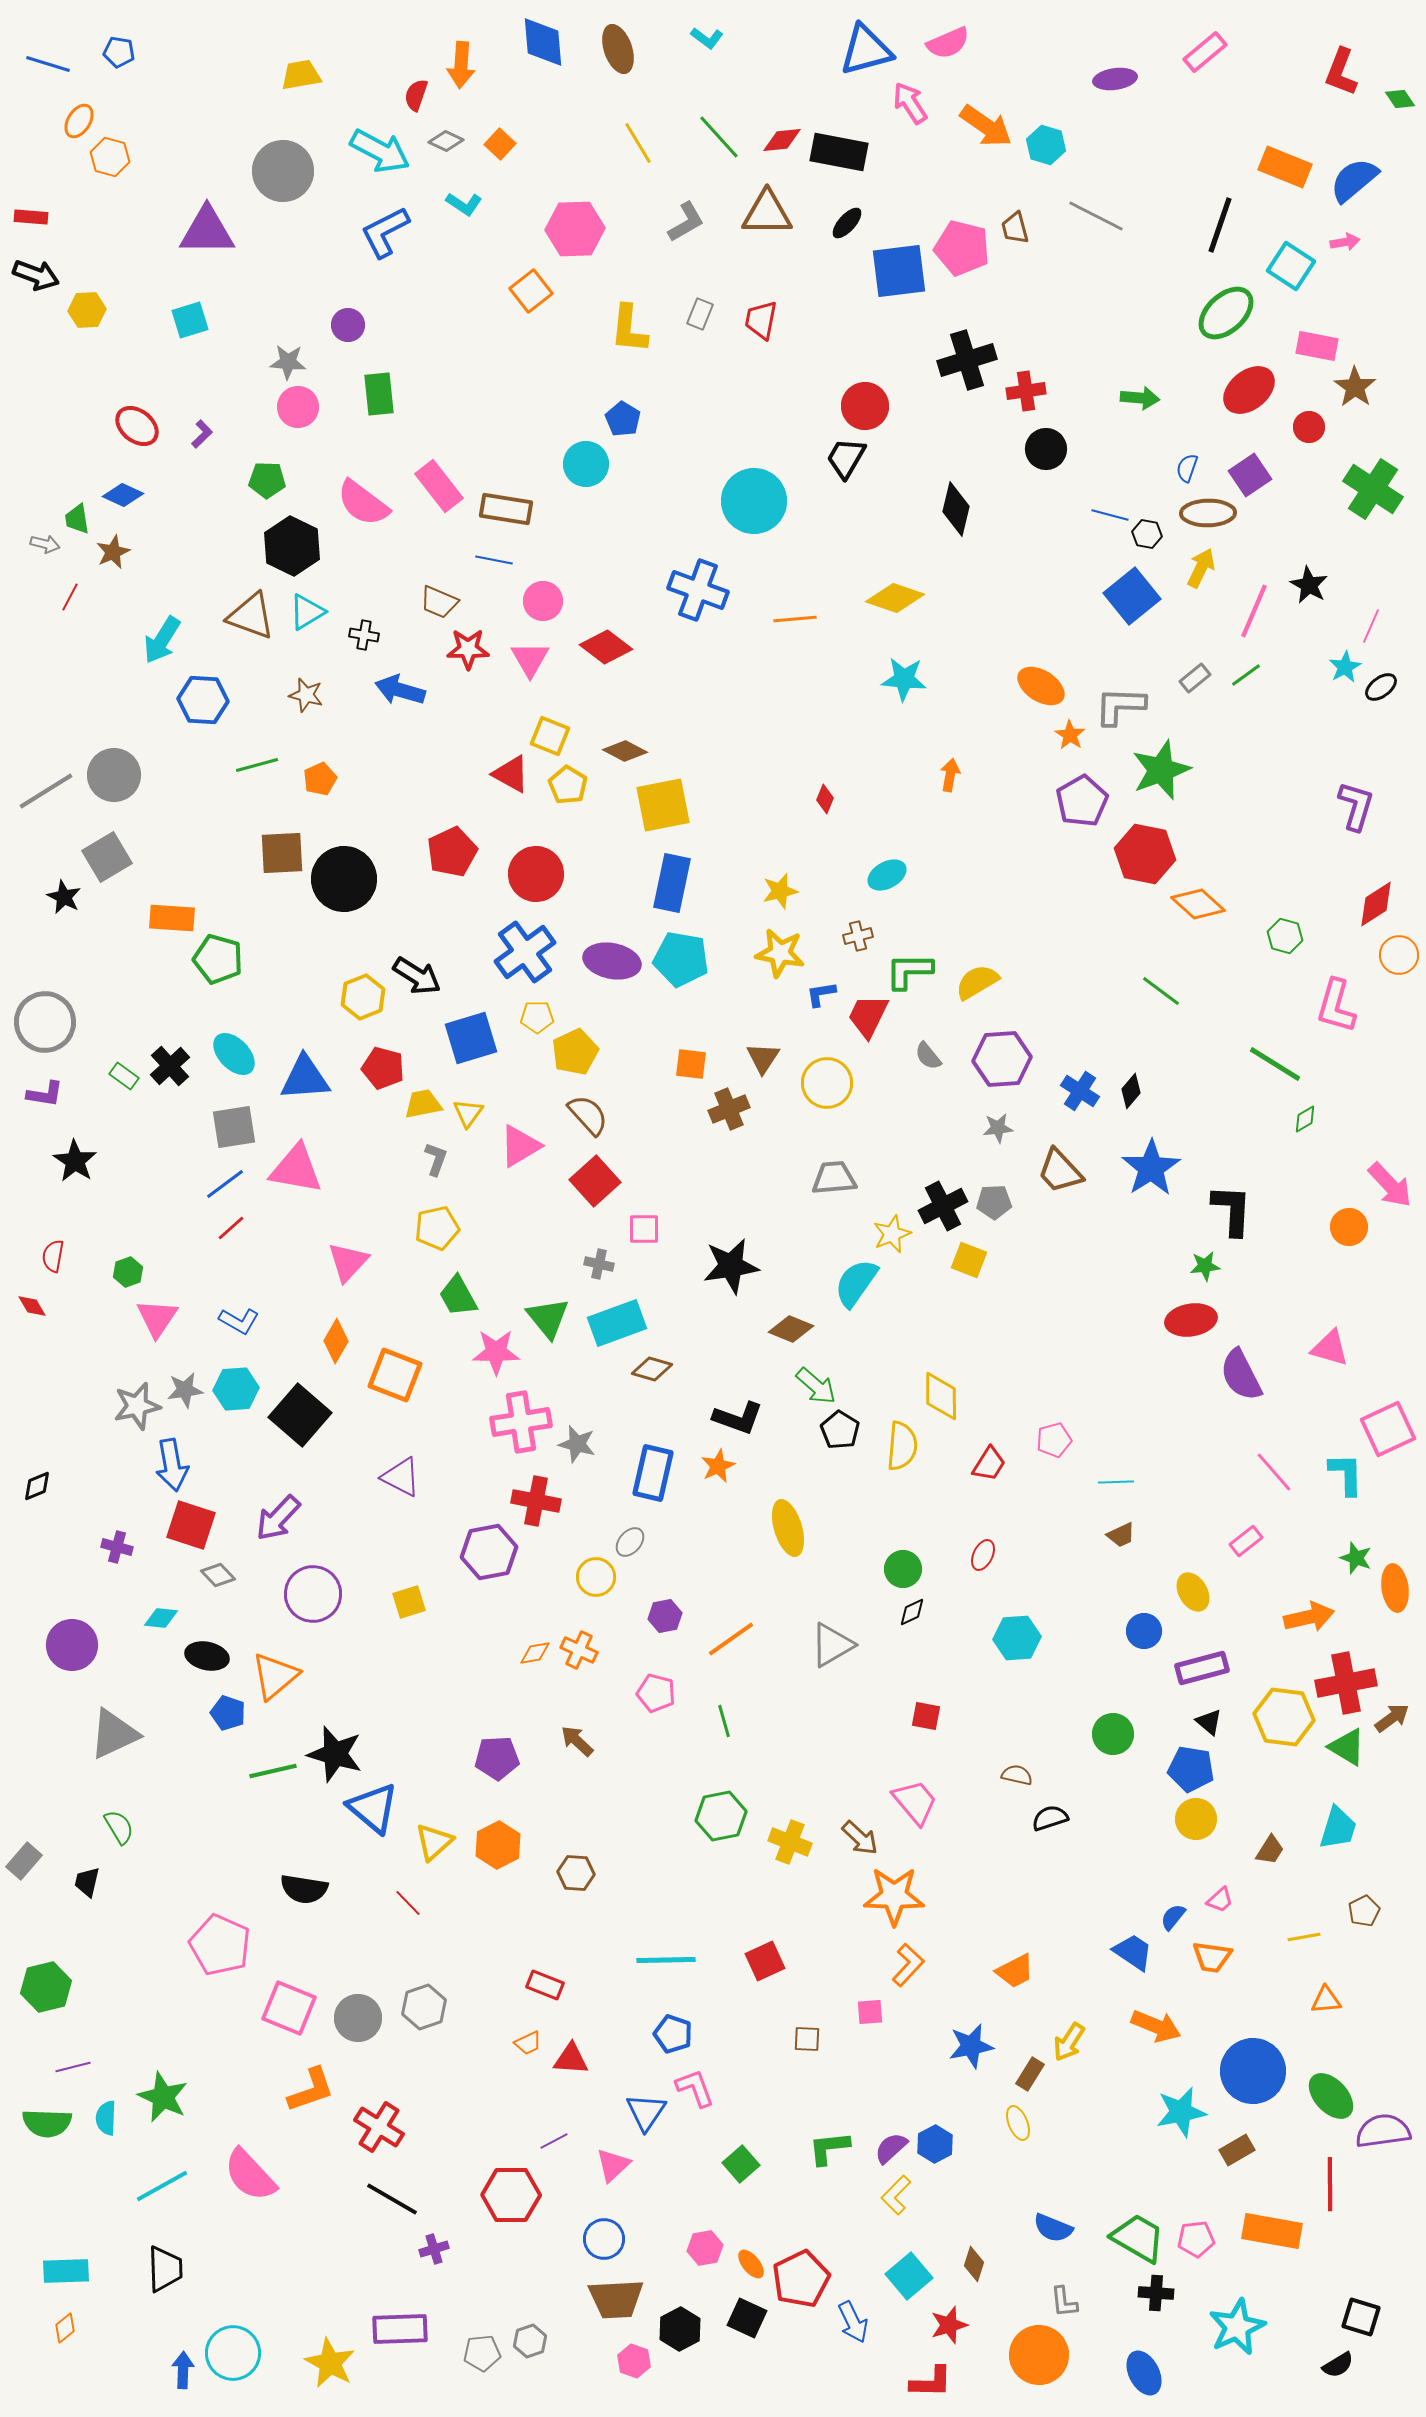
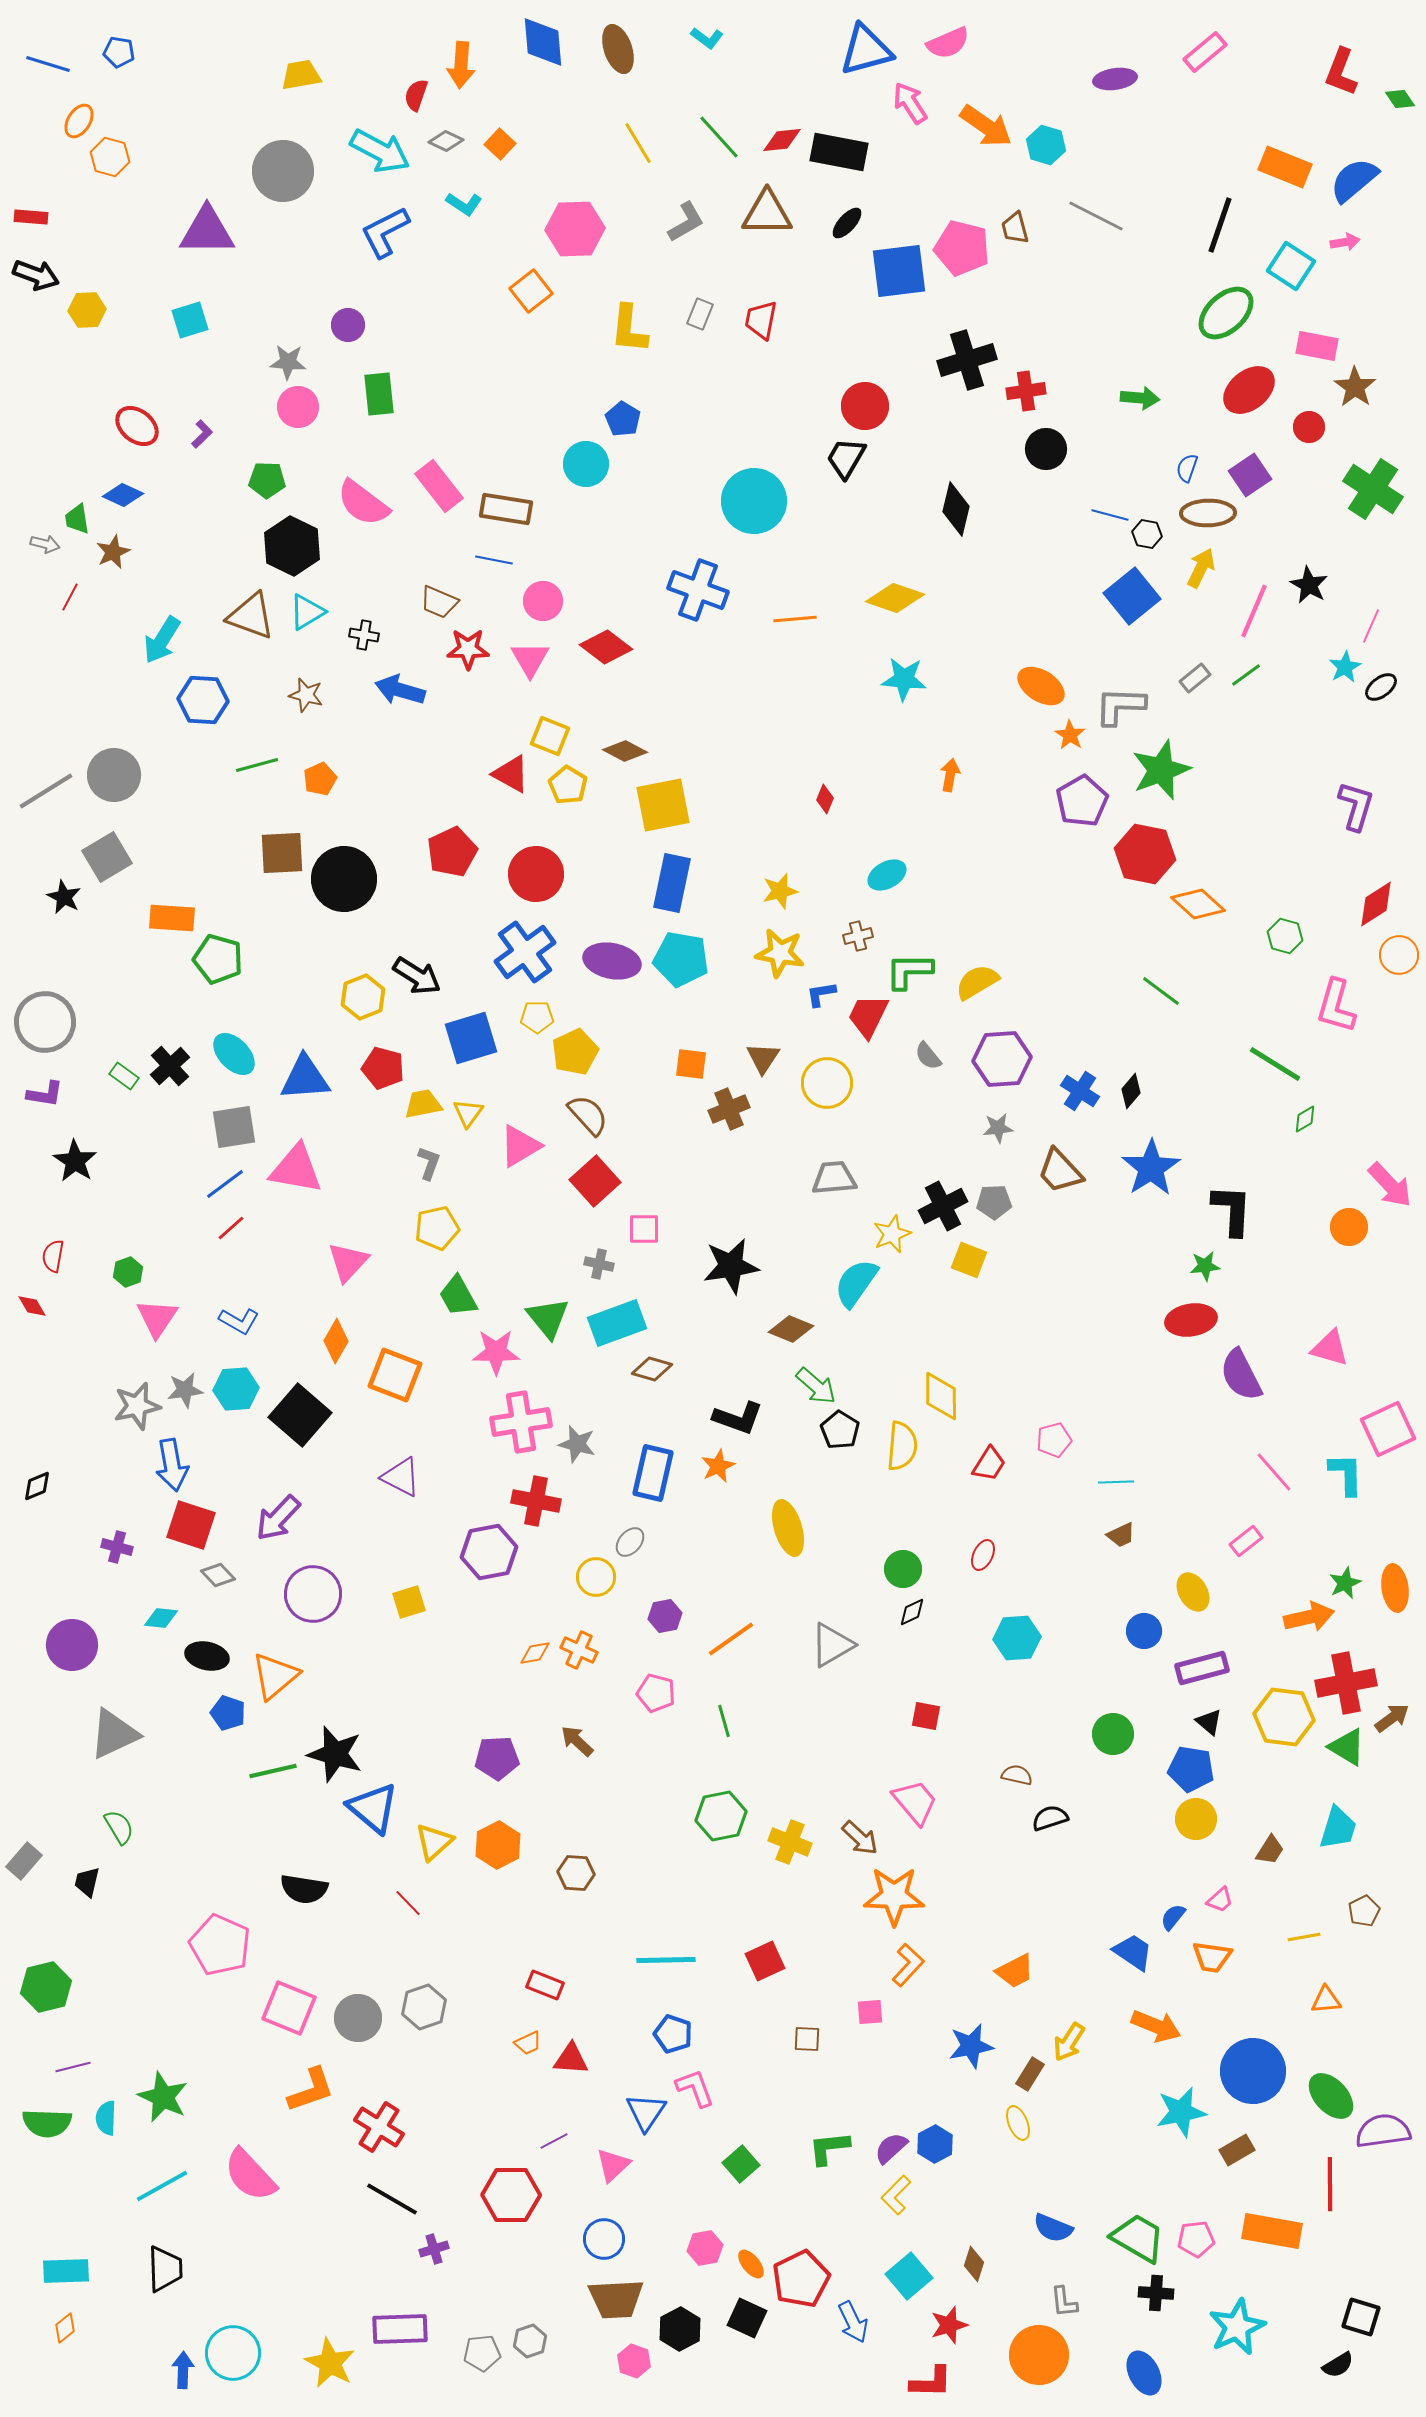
gray L-shape at (436, 1159): moved 7 px left, 4 px down
green star at (1356, 1558): moved 11 px left, 25 px down; rotated 28 degrees clockwise
